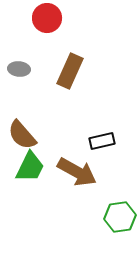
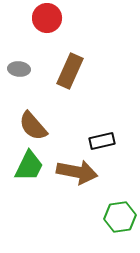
brown semicircle: moved 11 px right, 9 px up
green trapezoid: moved 1 px left, 1 px up
brown arrow: rotated 18 degrees counterclockwise
